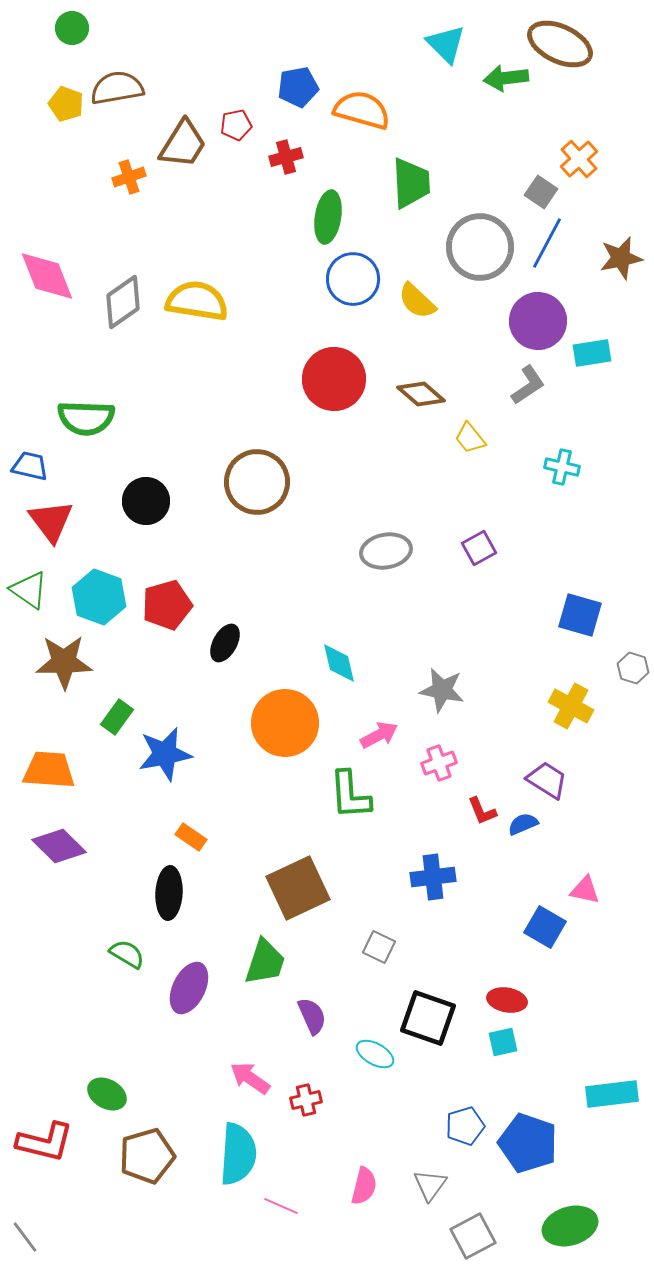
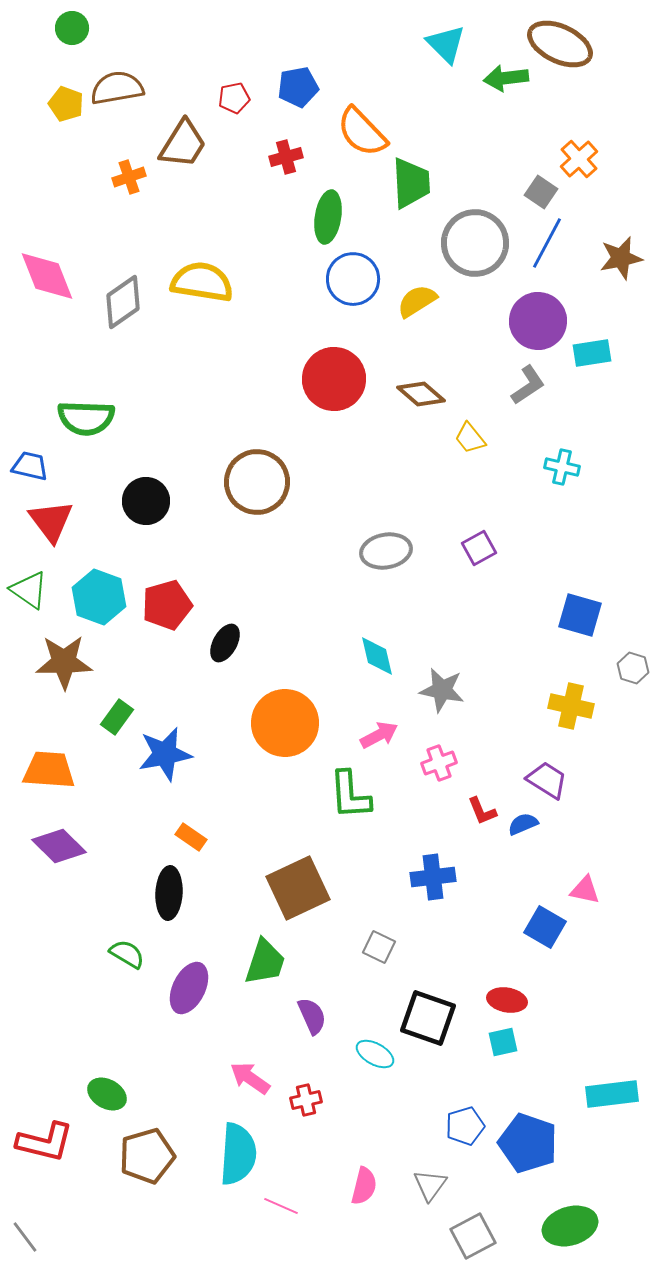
orange semicircle at (362, 110): moved 22 px down; rotated 150 degrees counterclockwise
red pentagon at (236, 125): moved 2 px left, 27 px up
gray circle at (480, 247): moved 5 px left, 4 px up
yellow semicircle at (197, 301): moved 5 px right, 19 px up
yellow semicircle at (417, 301): rotated 105 degrees clockwise
cyan diamond at (339, 663): moved 38 px right, 7 px up
yellow cross at (571, 706): rotated 15 degrees counterclockwise
